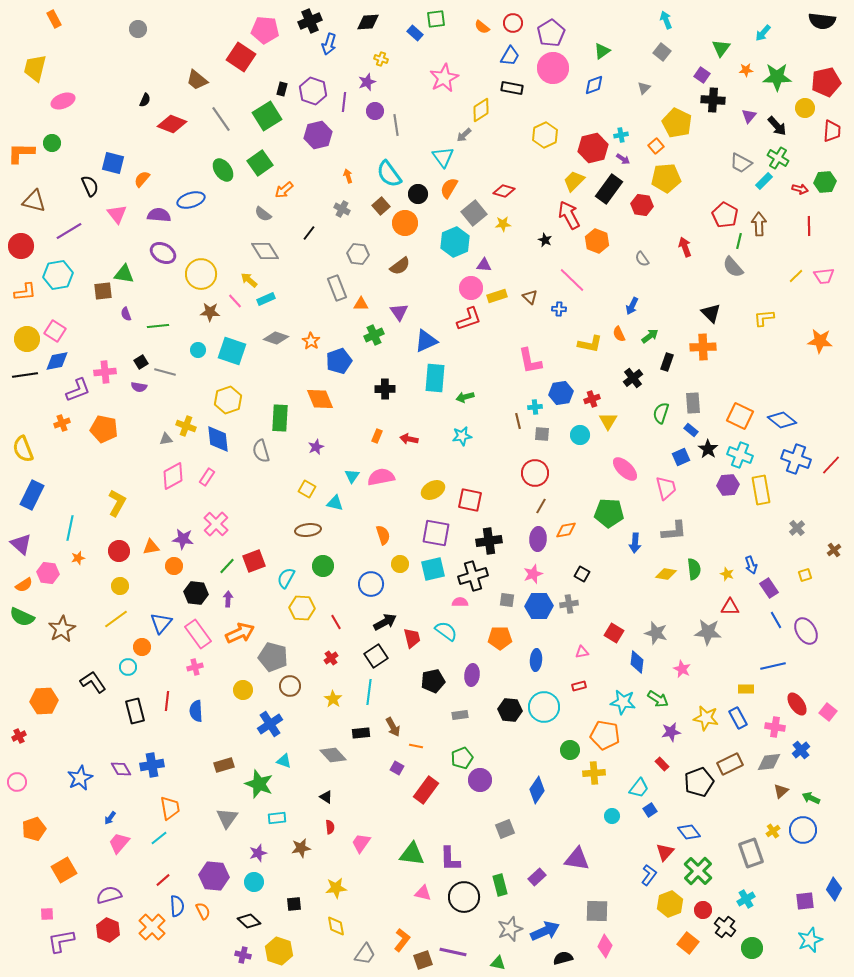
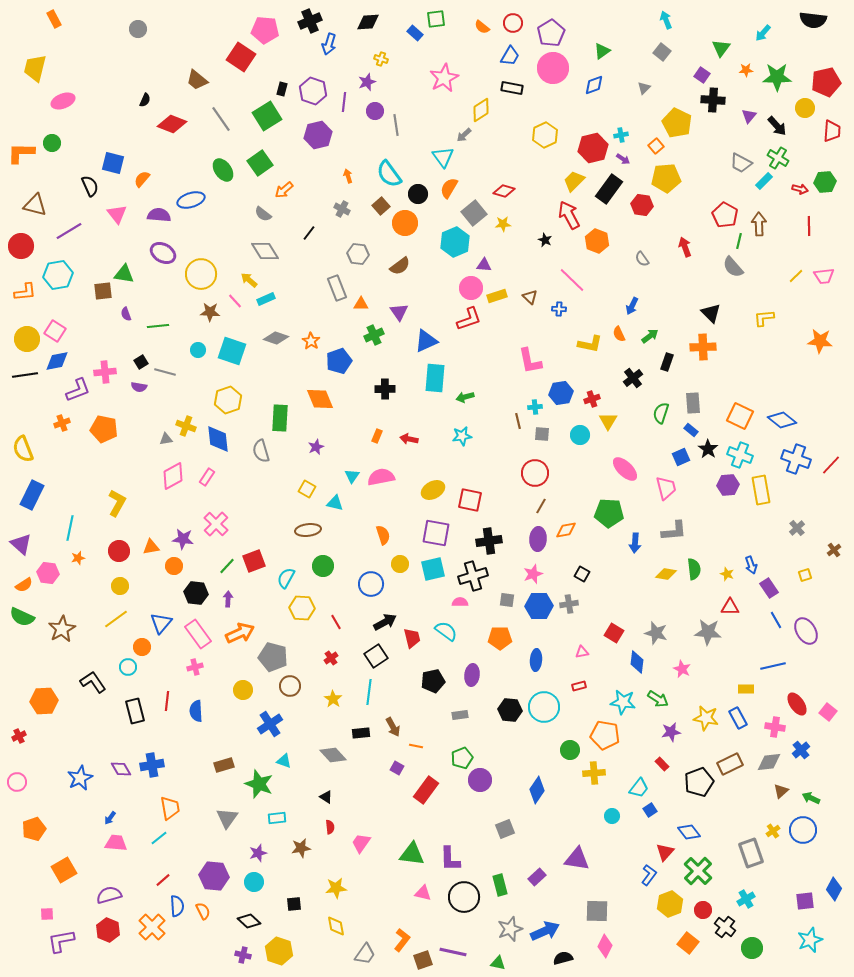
black semicircle at (822, 21): moved 9 px left, 1 px up
brown triangle at (34, 201): moved 1 px right, 4 px down
pink trapezoid at (119, 843): moved 3 px left; rotated 55 degrees clockwise
